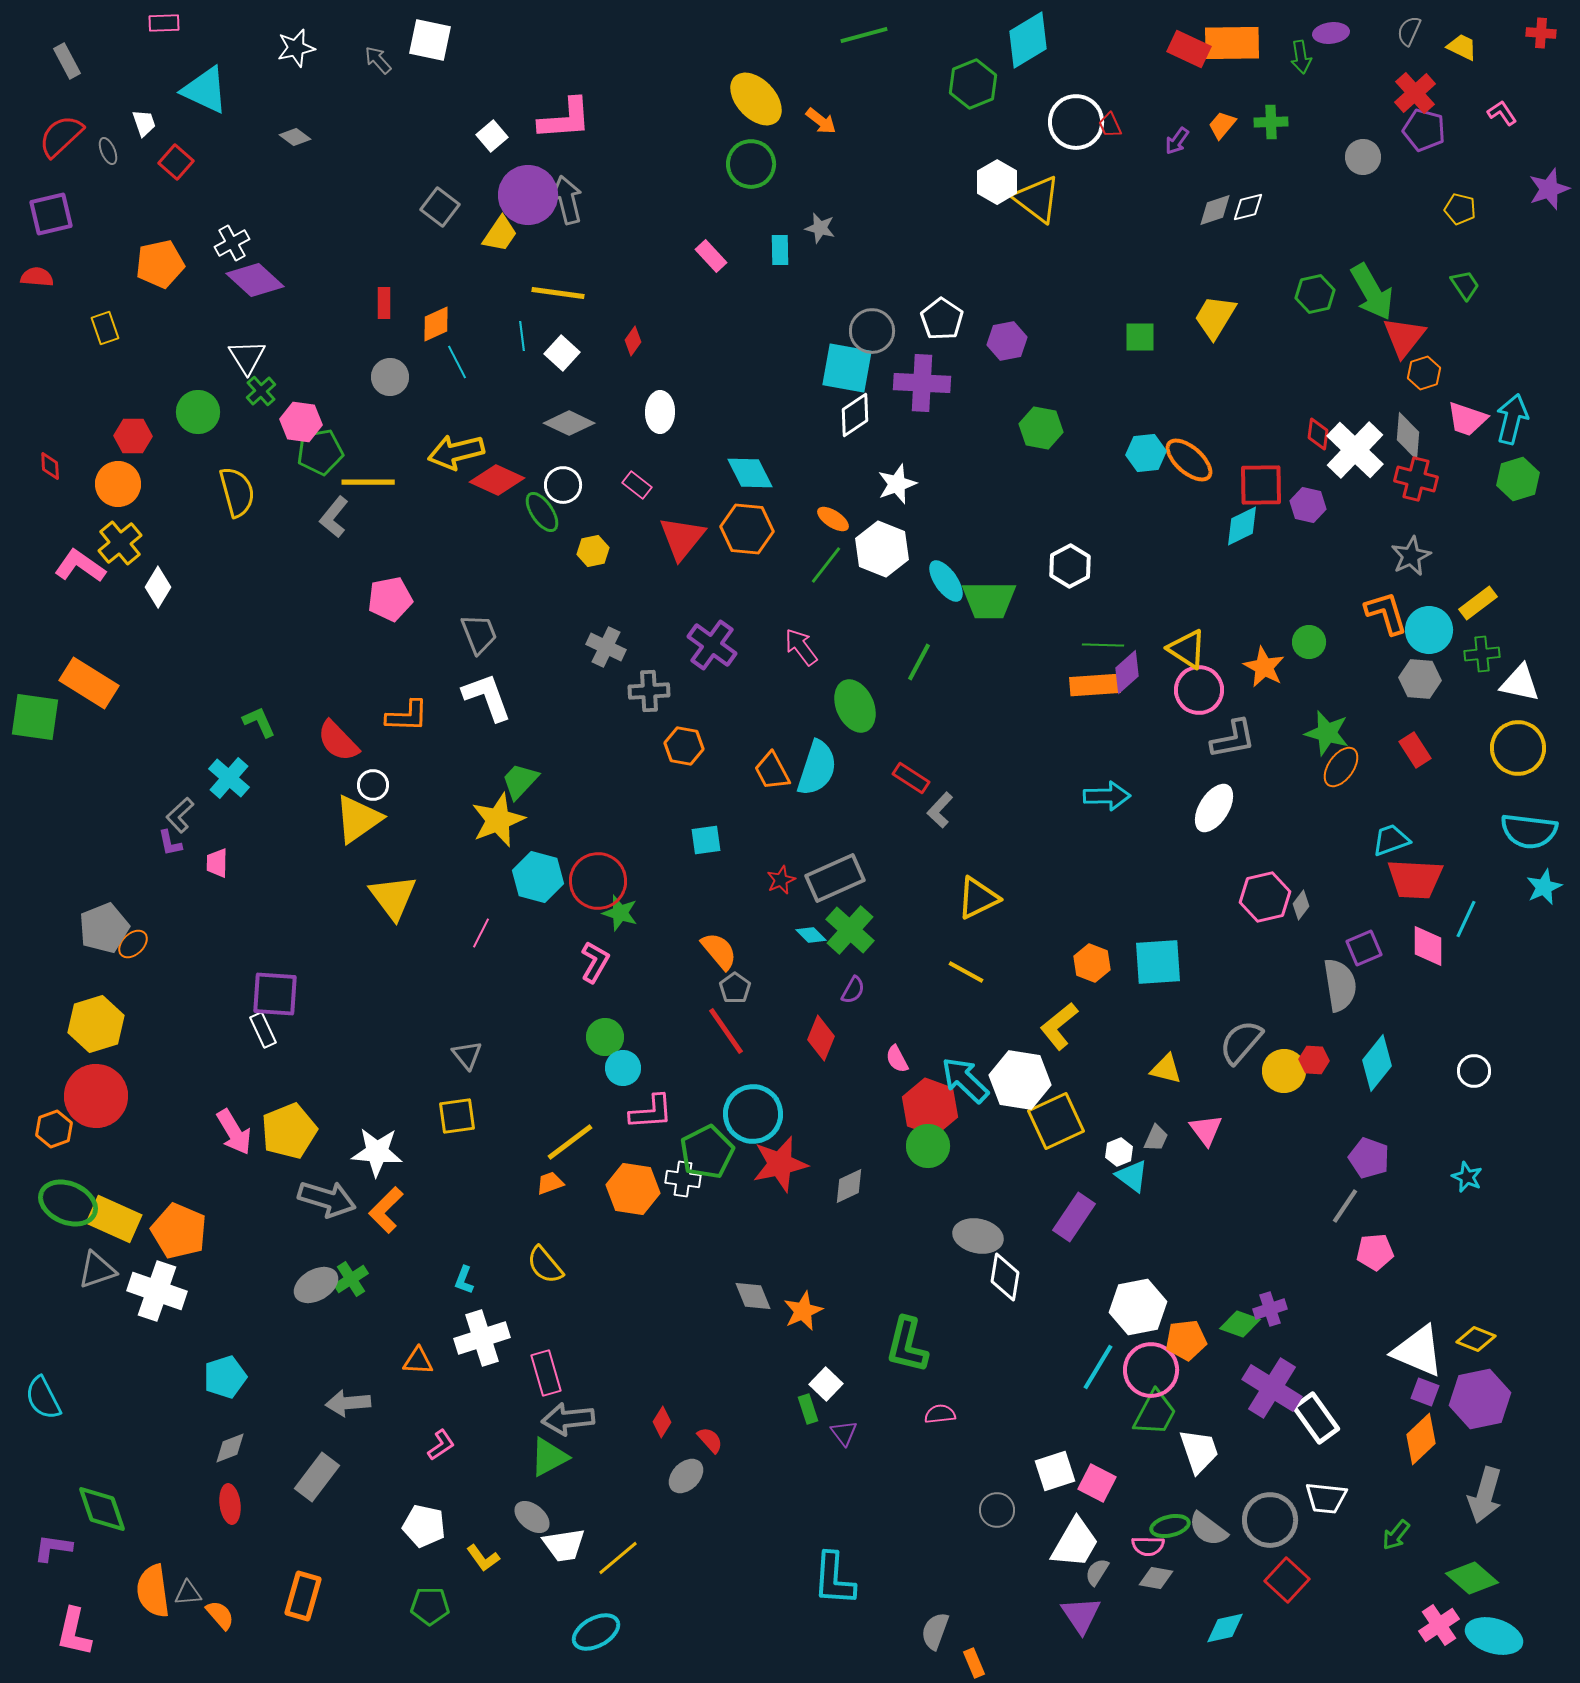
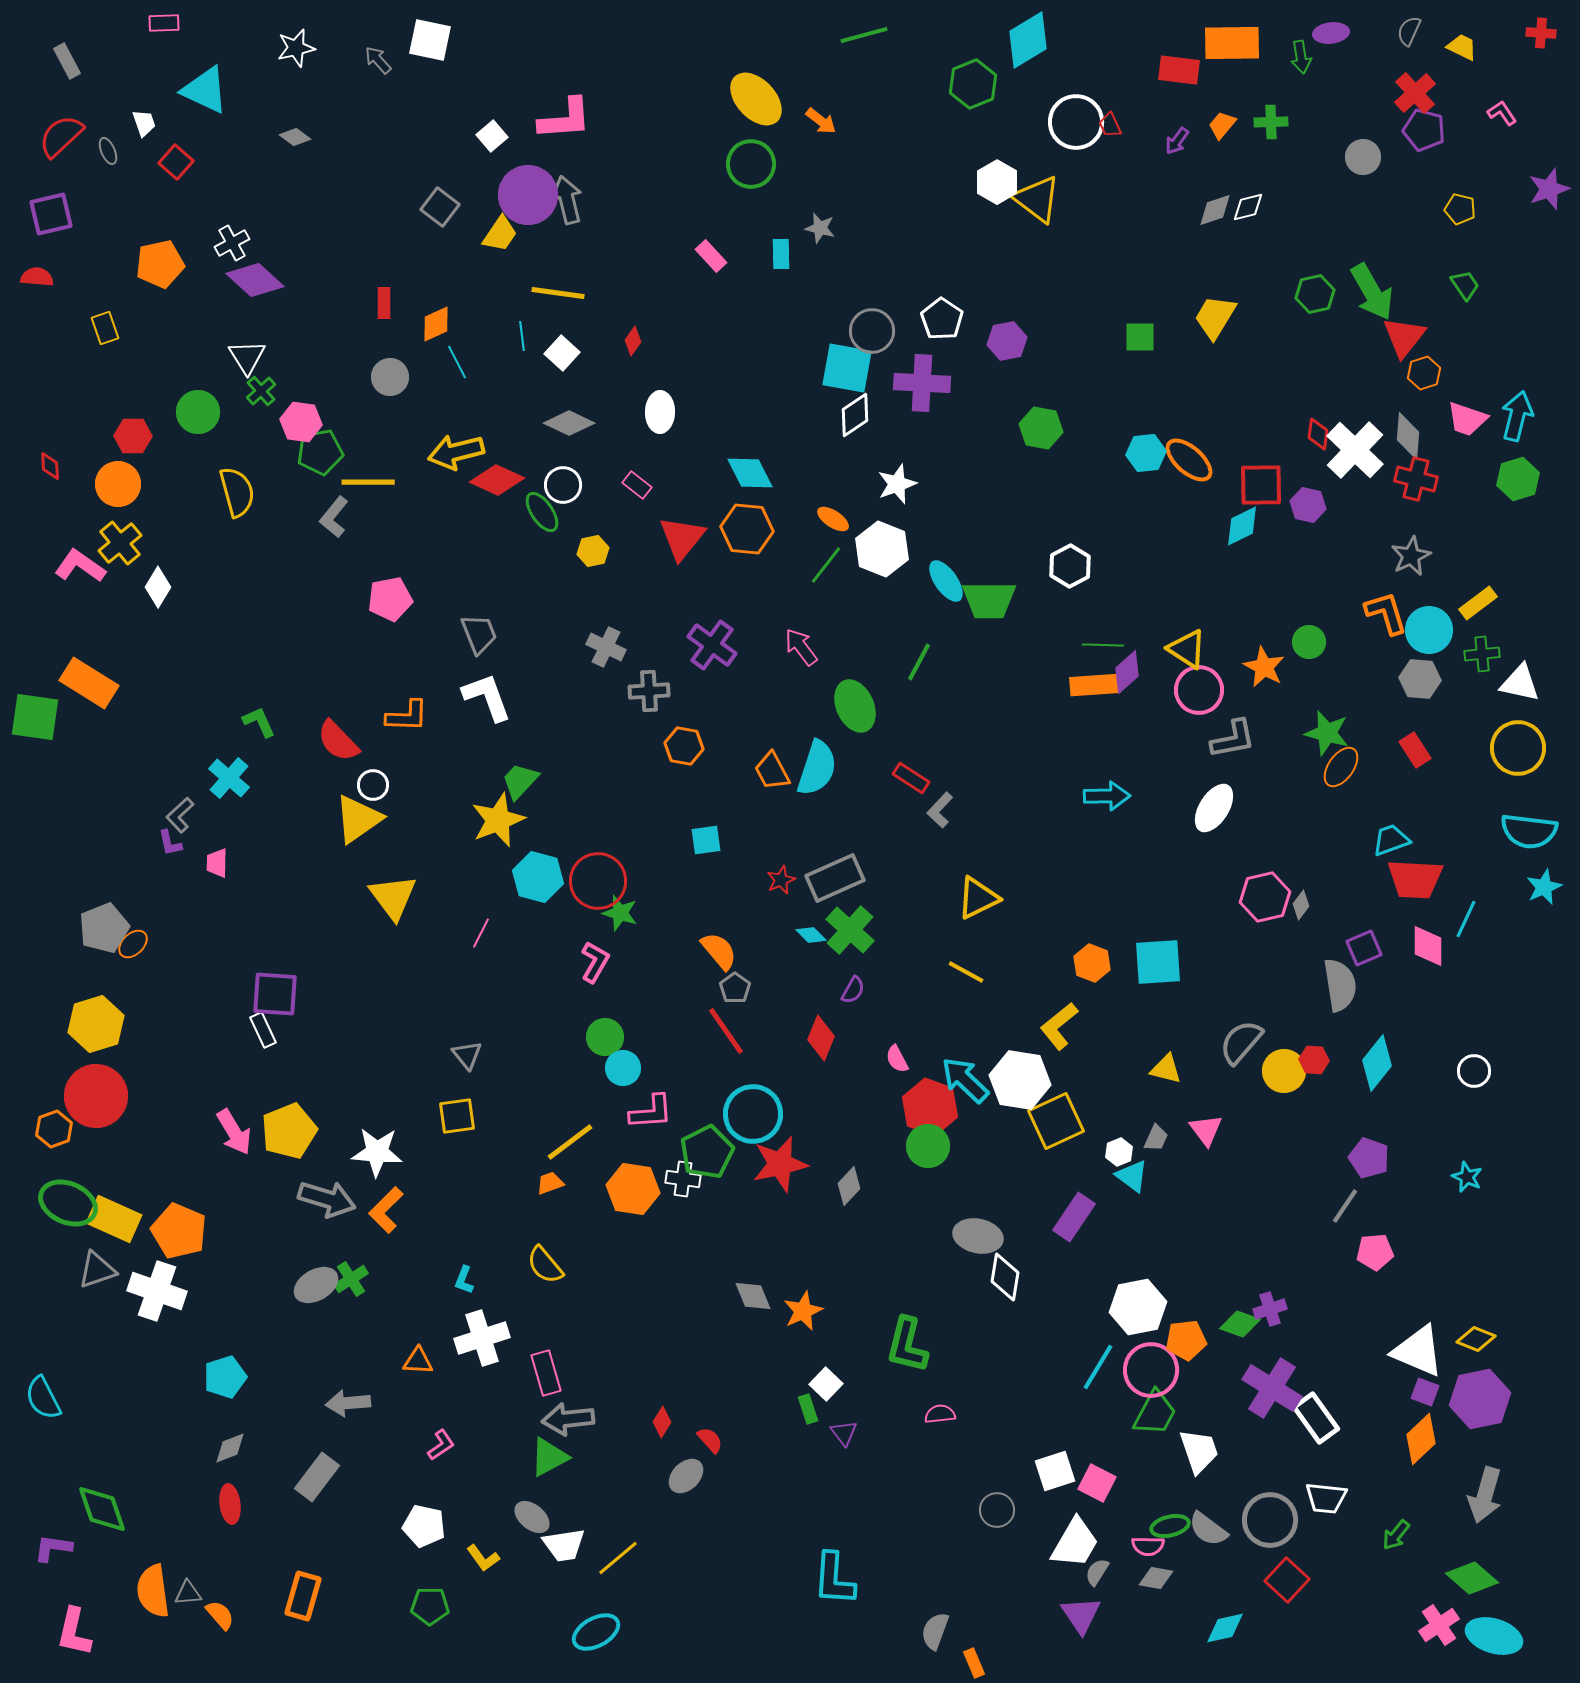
red rectangle at (1189, 49): moved 10 px left, 21 px down; rotated 18 degrees counterclockwise
cyan rectangle at (780, 250): moved 1 px right, 4 px down
cyan arrow at (1512, 419): moved 5 px right, 3 px up
gray diamond at (849, 1186): rotated 21 degrees counterclockwise
